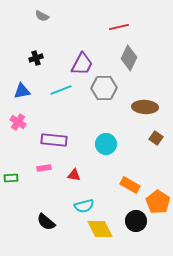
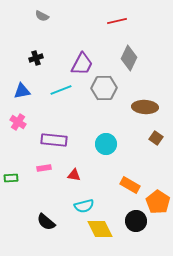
red line: moved 2 px left, 6 px up
